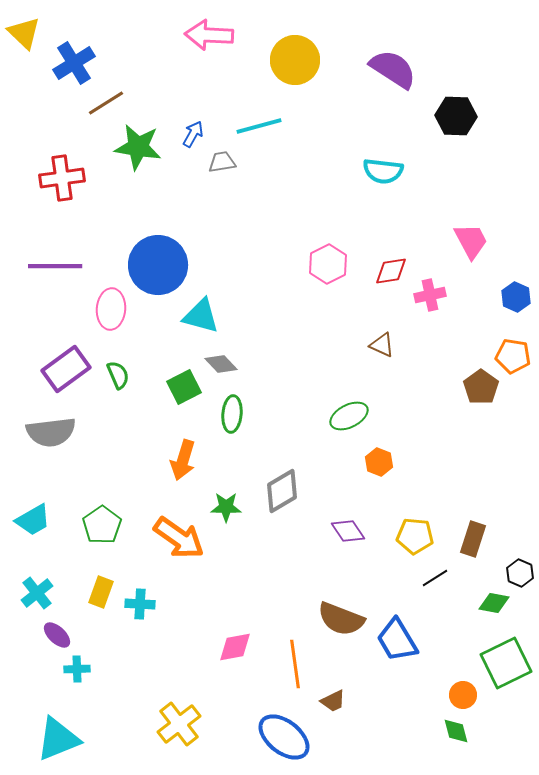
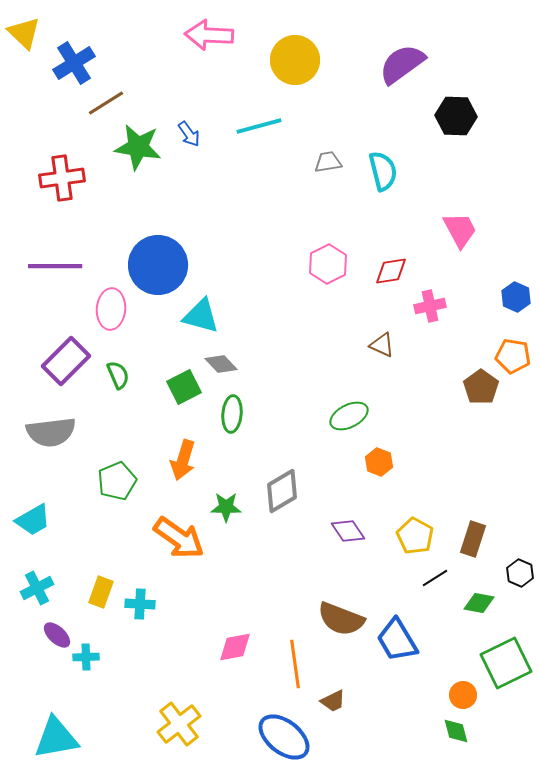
purple semicircle at (393, 69): moved 9 px right, 5 px up; rotated 69 degrees counterclockwise
blue arrow at (193, 134): moved 4 px left; rotated 116 degrees clockwise
gray trapezoid at (222, 162): moved 106 px right
cyan semicircle at (383, 171): rotated 111 degrees counterclockwise
pink trapezoid at (471, 241): moved 11 px left, 11 px up
pink cross at (430, 295): moved 11 px down
purple rectangle at (66, 369): moved 8 px up; rotated 9 degrees counterclockwise
green pentagon at (102, 525): moved 15 px right, 44 px up; rotated 12 degrees clockwise
yellow pentagon at (415, 536): rotated 24 degrees clockwise
cyan cross at (37, 593): moved 5 px up; rotated 12 degrees clockwise
green diamond at (494, 603): moved 15 px left
cyan cross at (77, 669): moved 9 px right, 12 px up
cyan triangle at (58, 739): moved 2 px left, 1 px up; rotated 12 degrees clockwise
